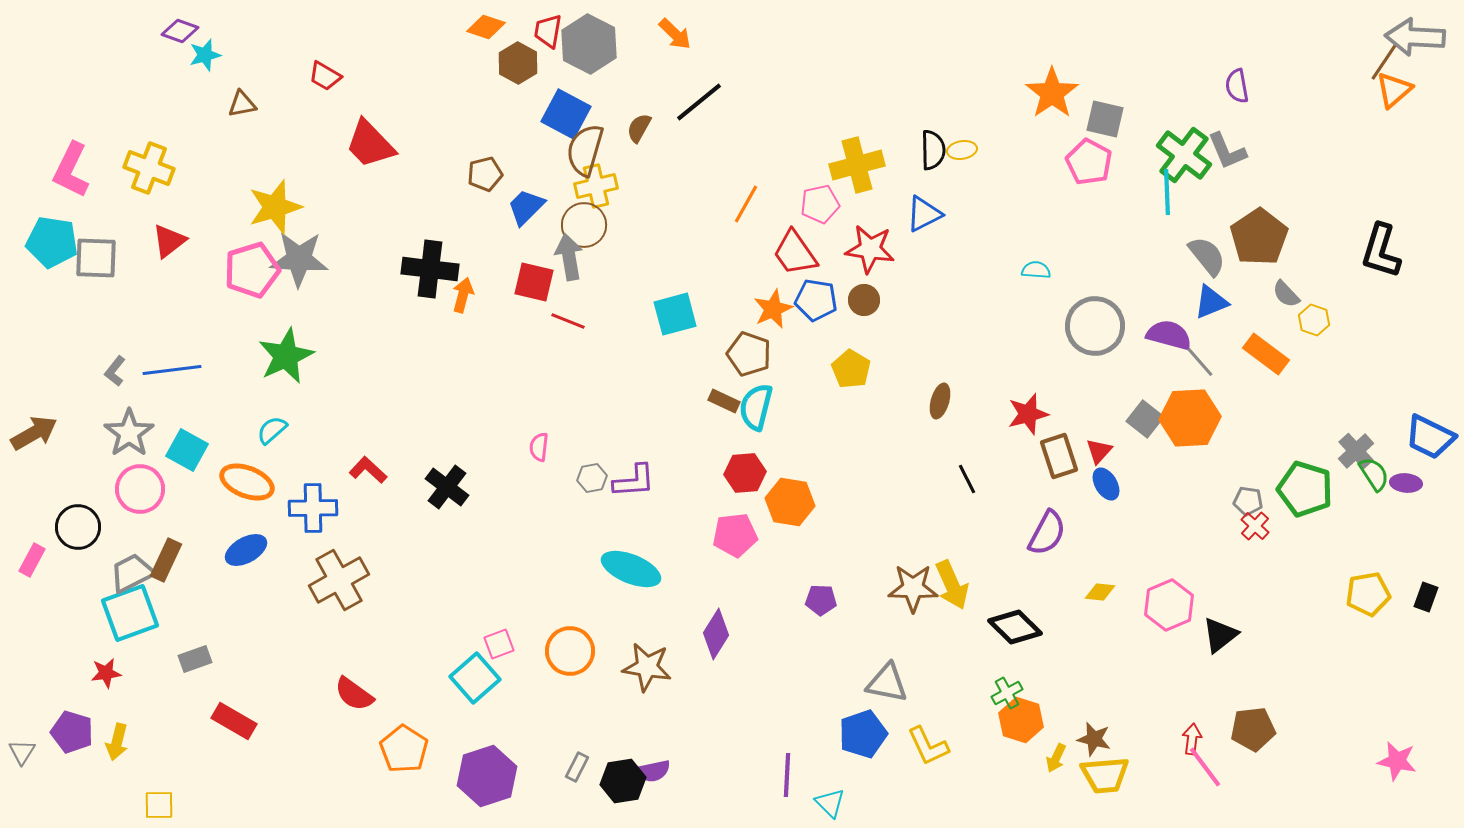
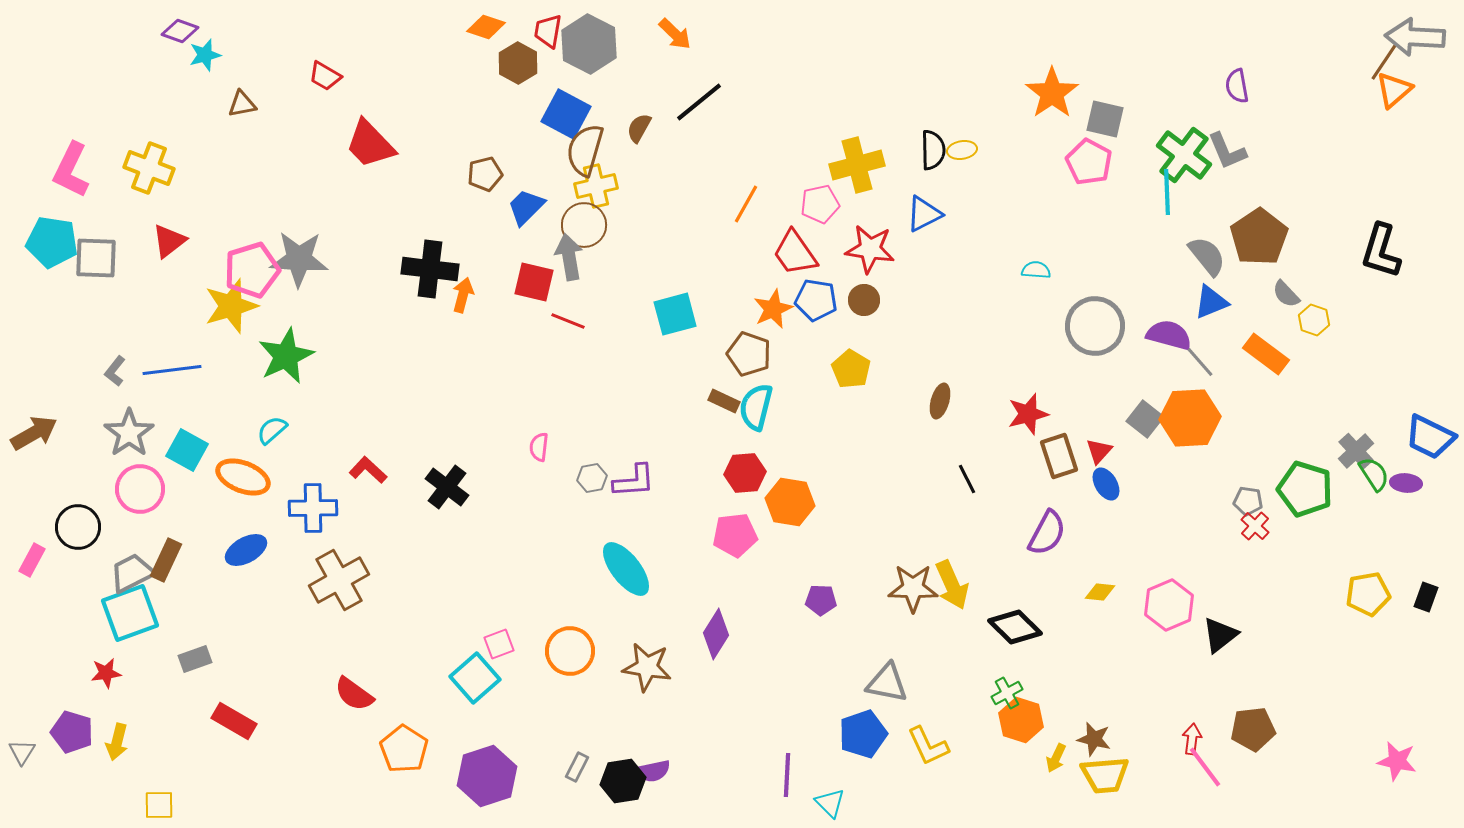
yellow star at (275, 207): moved 44 px left, 99 px down
orange ellipse at (247, 482): moved 4 px left, 5 px up
cyan ellipse at (631, 569): moved 5 px left; rotated 30 degrees clockwise
